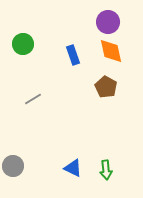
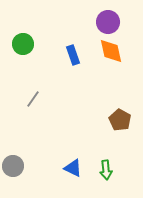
brown pentagon: moved 14 px right, 33 px down
gray line: rotated 24 degrees counterclockwise
